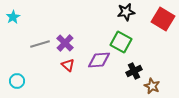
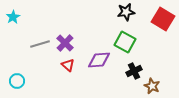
green square: moved 4 px right
